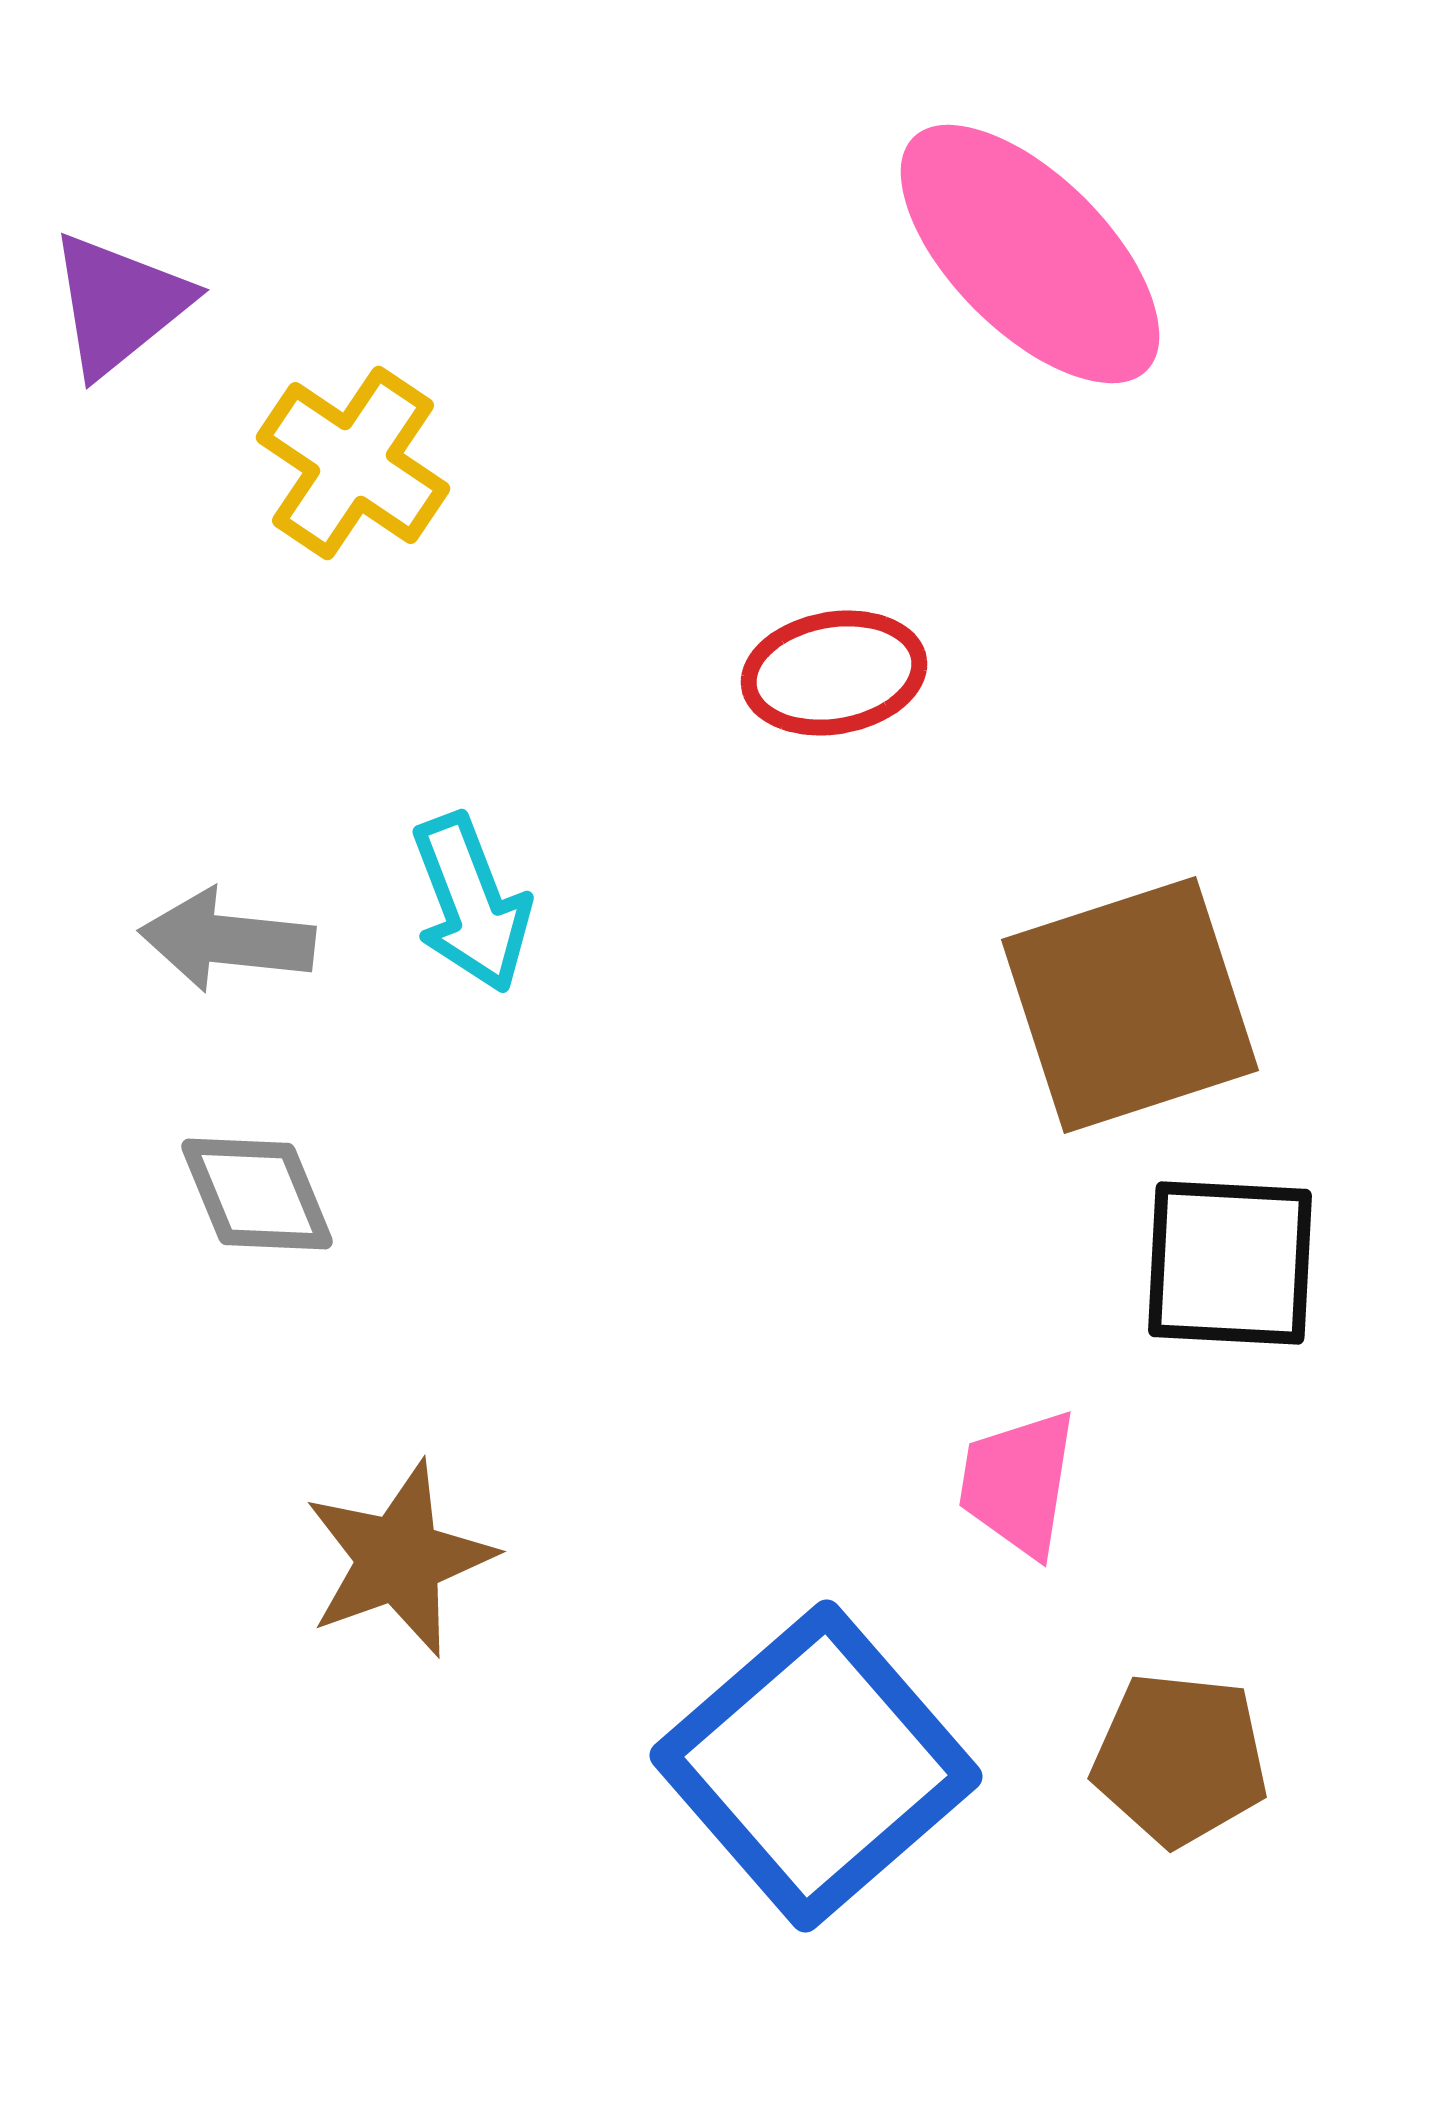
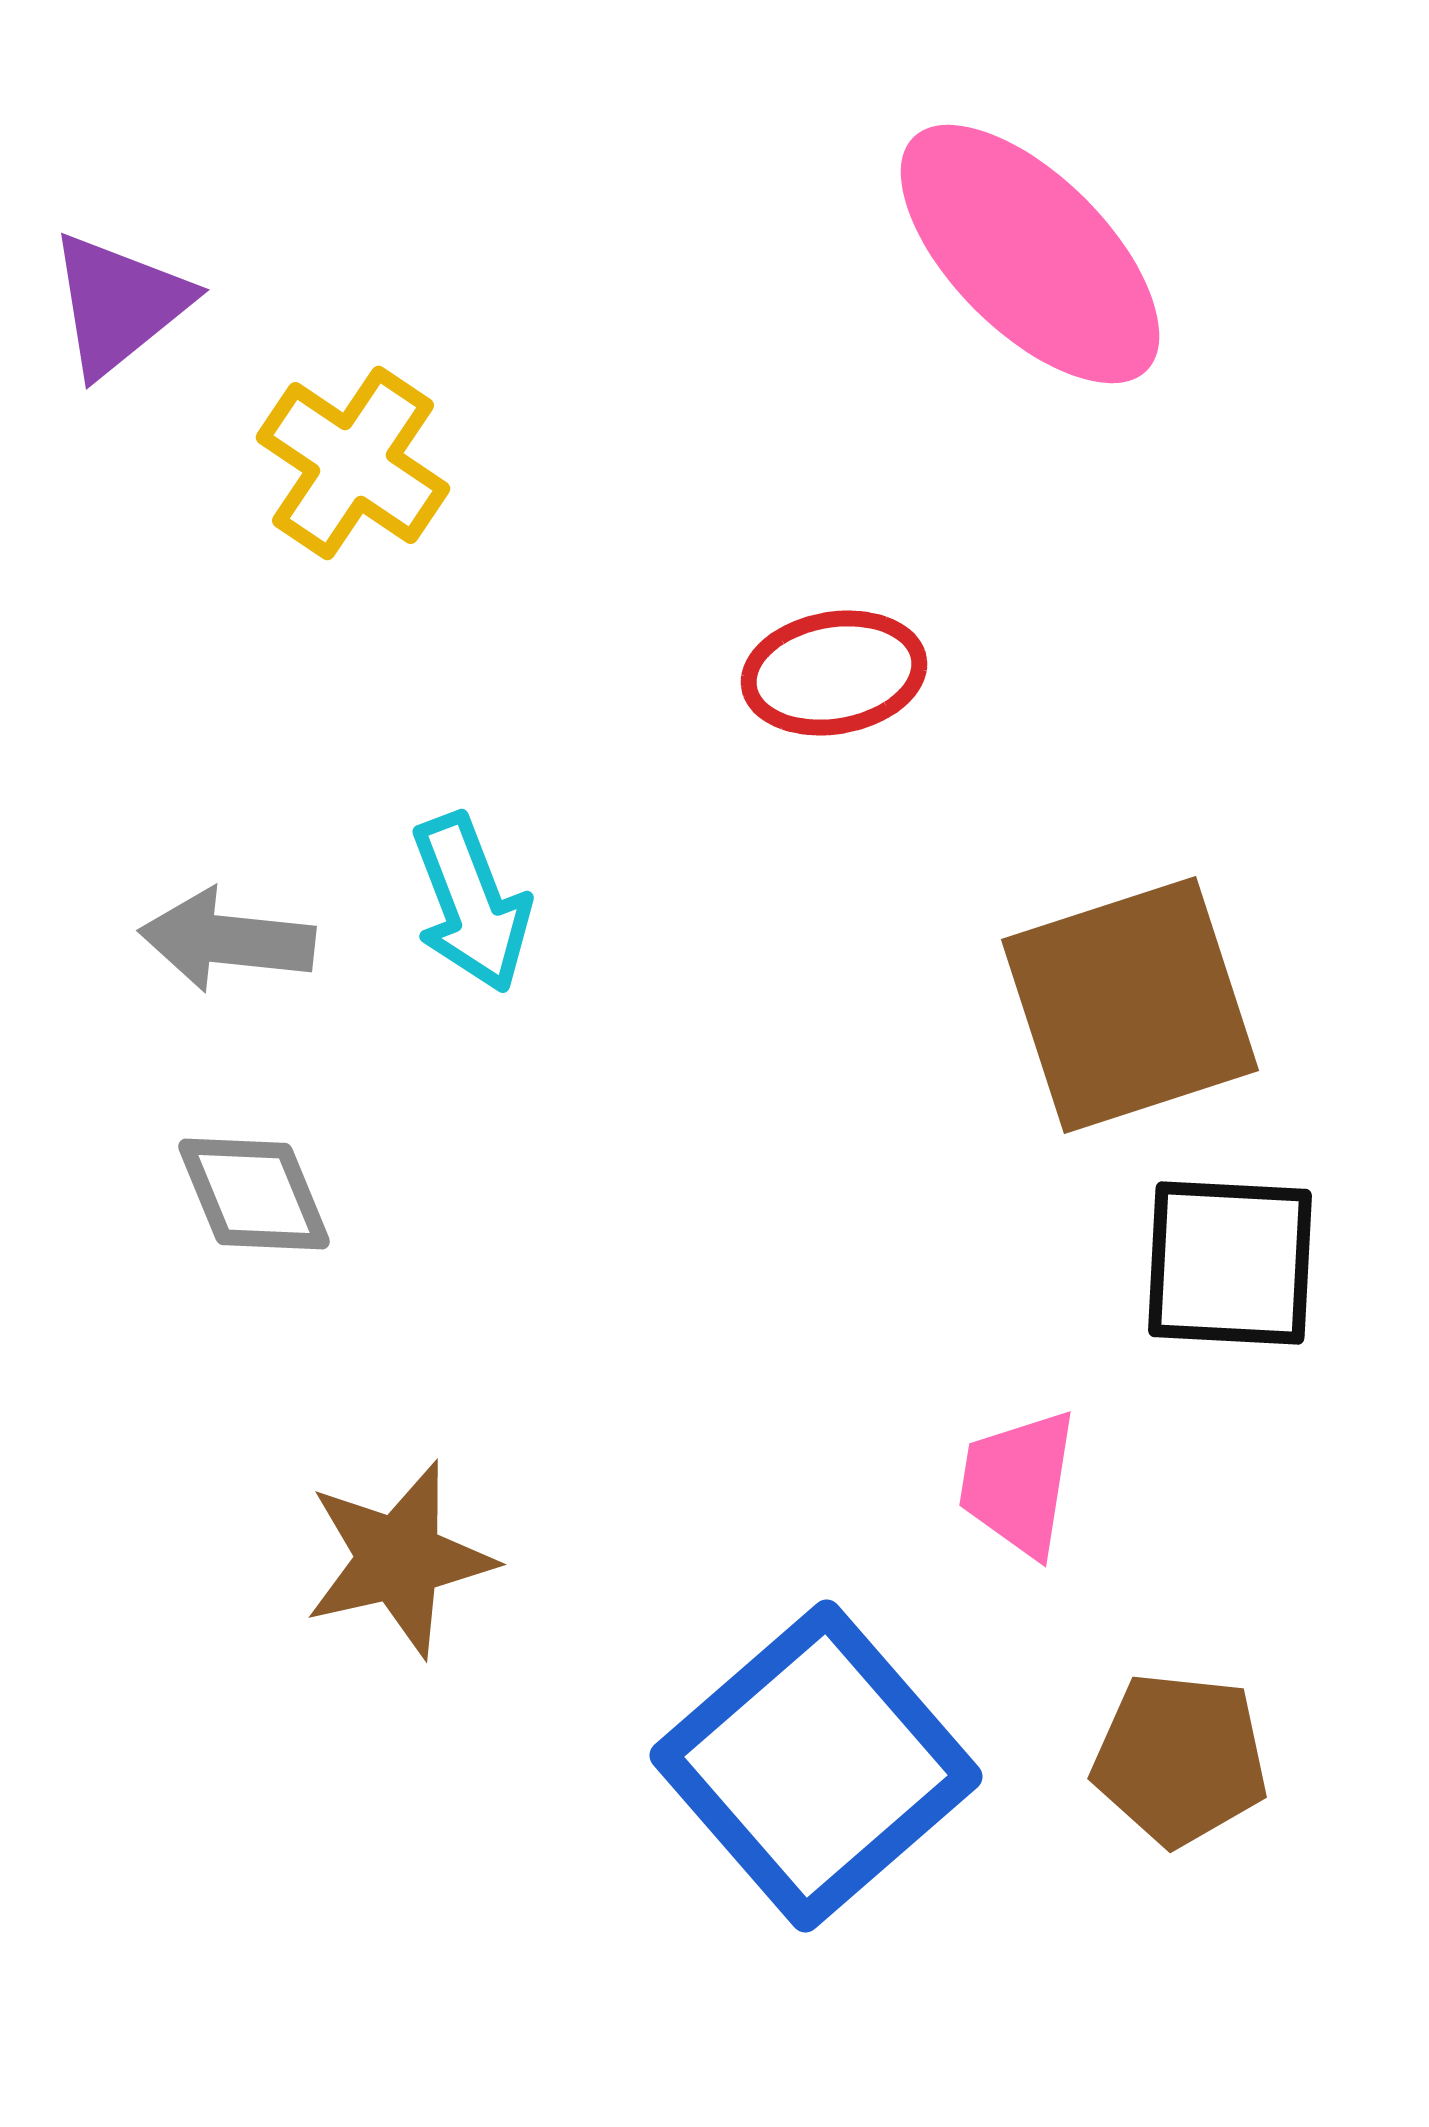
gray diamond: moved 3 px left
brown star: rotated 7 degrees clockwise
